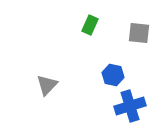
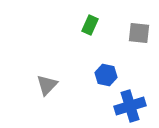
blue hexagon: moved 7 px left
